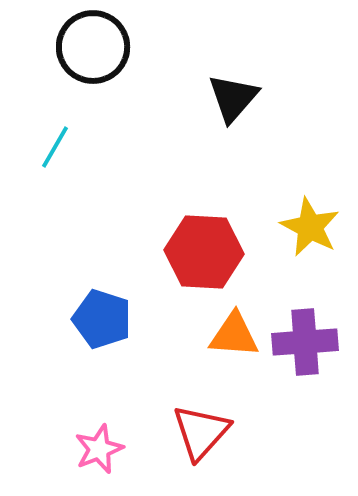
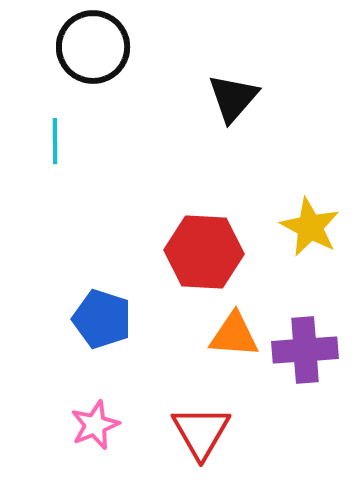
cyan line: moved 6 px up; rotated 30 degrees counterclockwise
purple cross: moved 8 px down
red triangle: rotated 12 degrees counterclockwise
pink star: moved 4 px left, 24 px up
